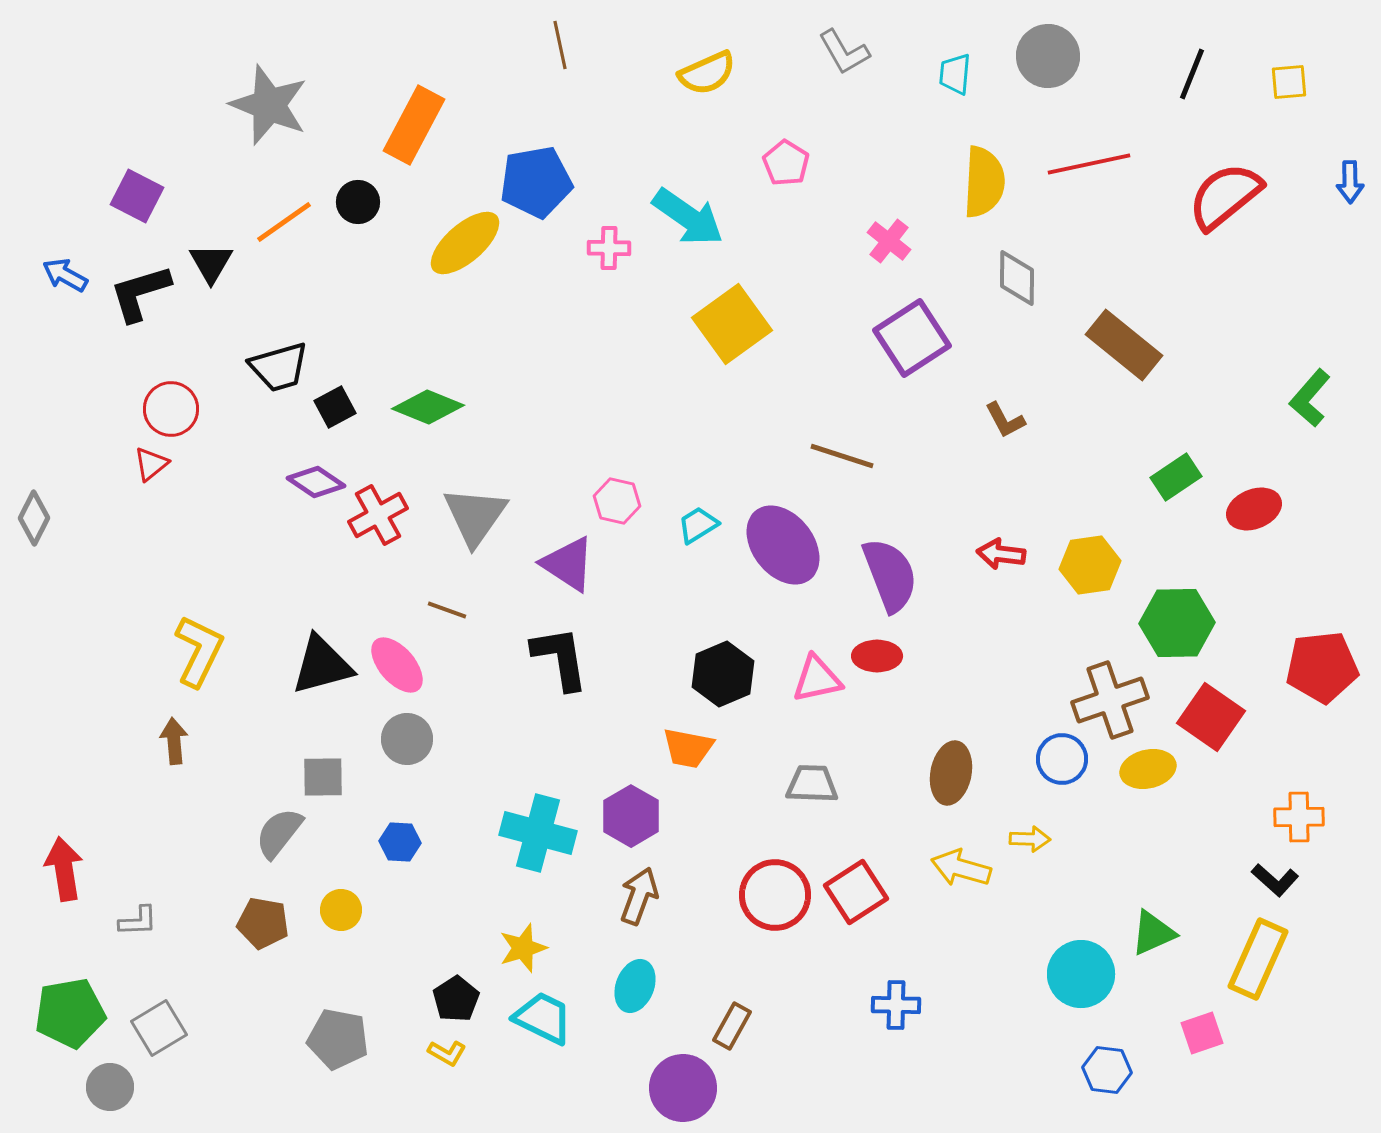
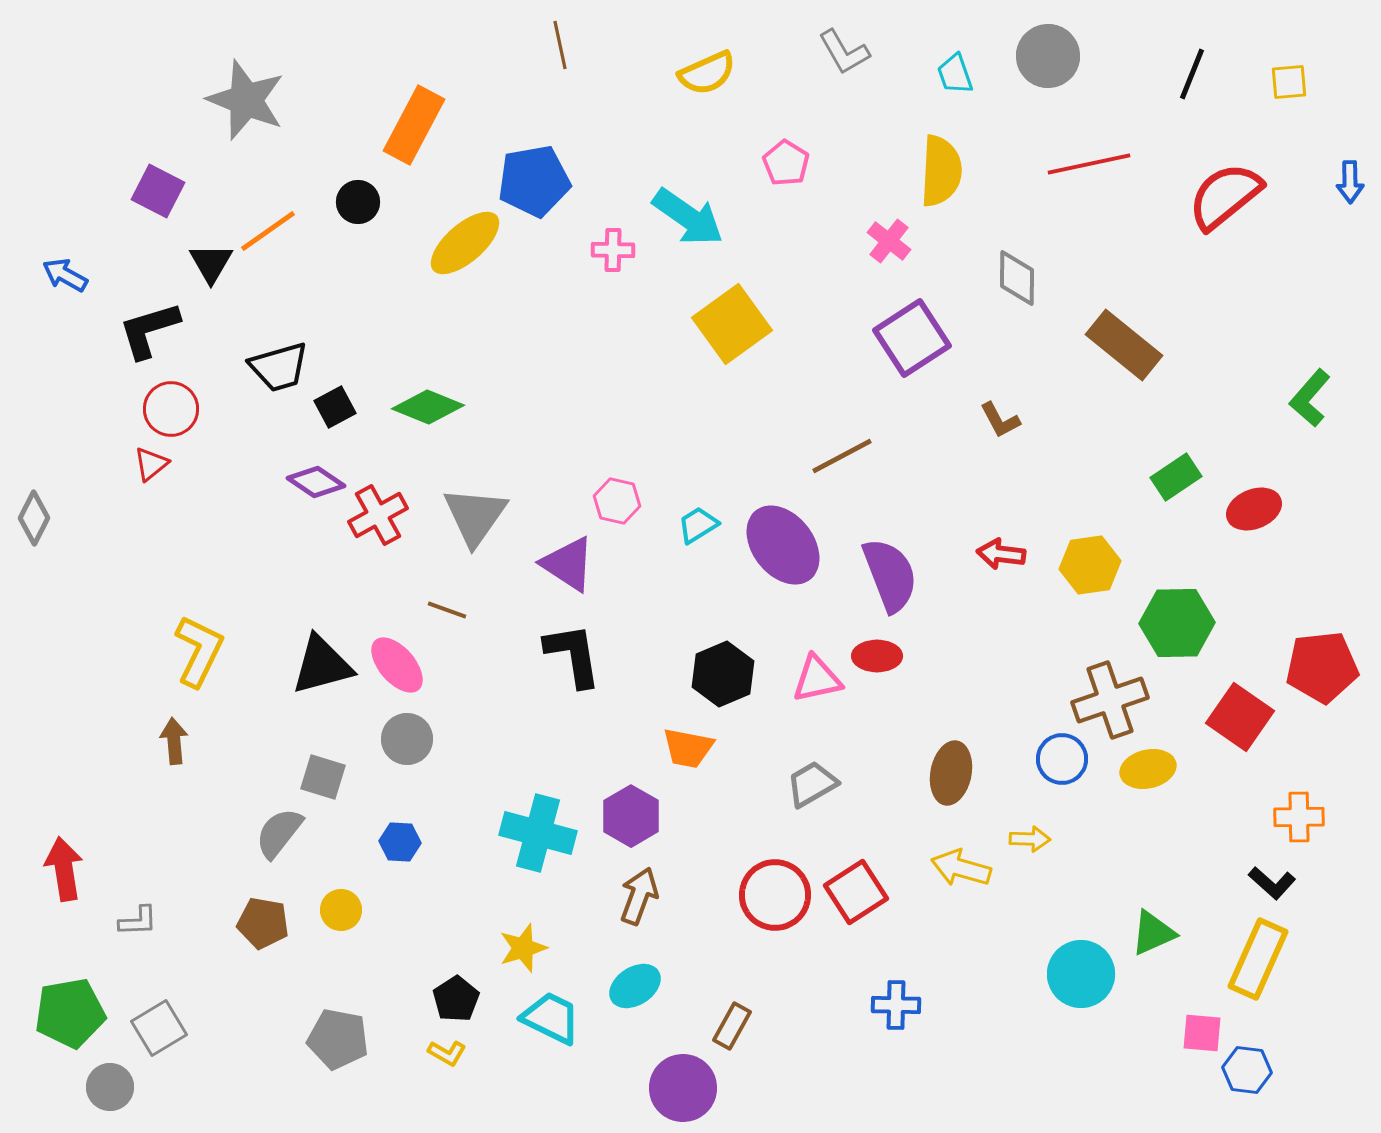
cyan trapezoid at (955, 74): rotated 24 degrees counterclockwise
gray star at (269, 105): moved 23 px left, 5 px up
blue pentagon at (536, 182): moved 2 px left, 1 px up
yellow semicircle at (984, 182): moved 43 px left, 11 px up
purple square at (137, 196): moved 21 px right, 5 px up
orange line at (284, 222): moved 16 px left, 9 px down
pink cross at (609, 248): moved 4 px right, 2 px down
black L-shape at (140, 293): moved 9 px right, 37 px down
brown L-shape at (1005, 420): moved 5 px left
brown line at (842, 456): rotated 46 degrees counterclockwise
black L-shape at (560, 658): moved 13 px right, 3 px up
red square at (1211, 717): moved 29 px right
gray square at (323, 777): rotated 18 degrees clockwise
gray trapezoid at (812, 784): rotated 32 degrees counterclockwise
black L-shape at (1275, 880): moved 3 px left, 3 px down
cyan ellipse at (635, 986): rotated 36 degrees clockwise
cyan trapezoid at (543, 1018): moved 8 px right
pink square at (1202, 1033): rotated 24 degrees clockwise
blue hexagon at (1107, 1070): moved 140 px right
